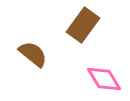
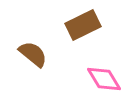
brown rectangle: rotated 28 degrees clockwise
